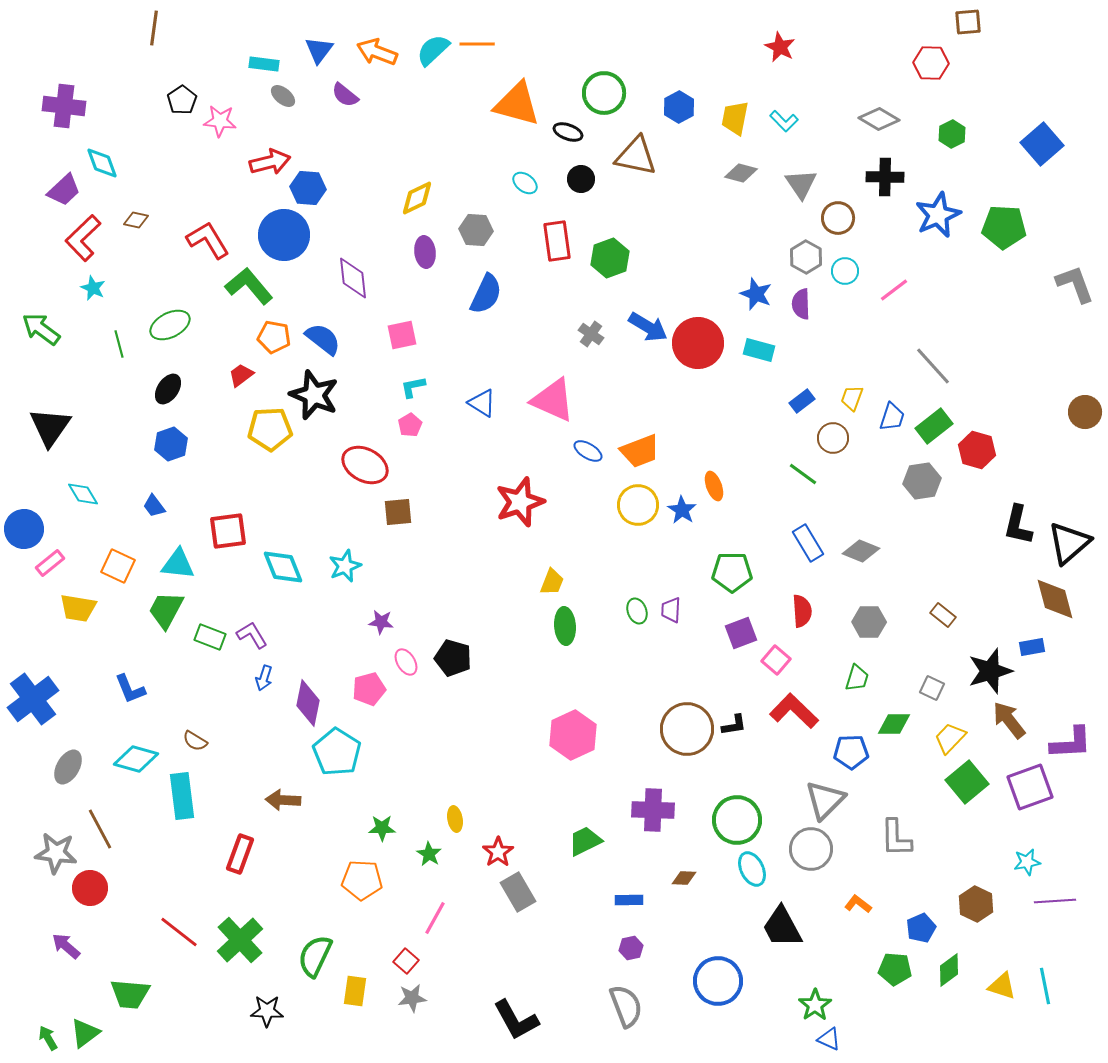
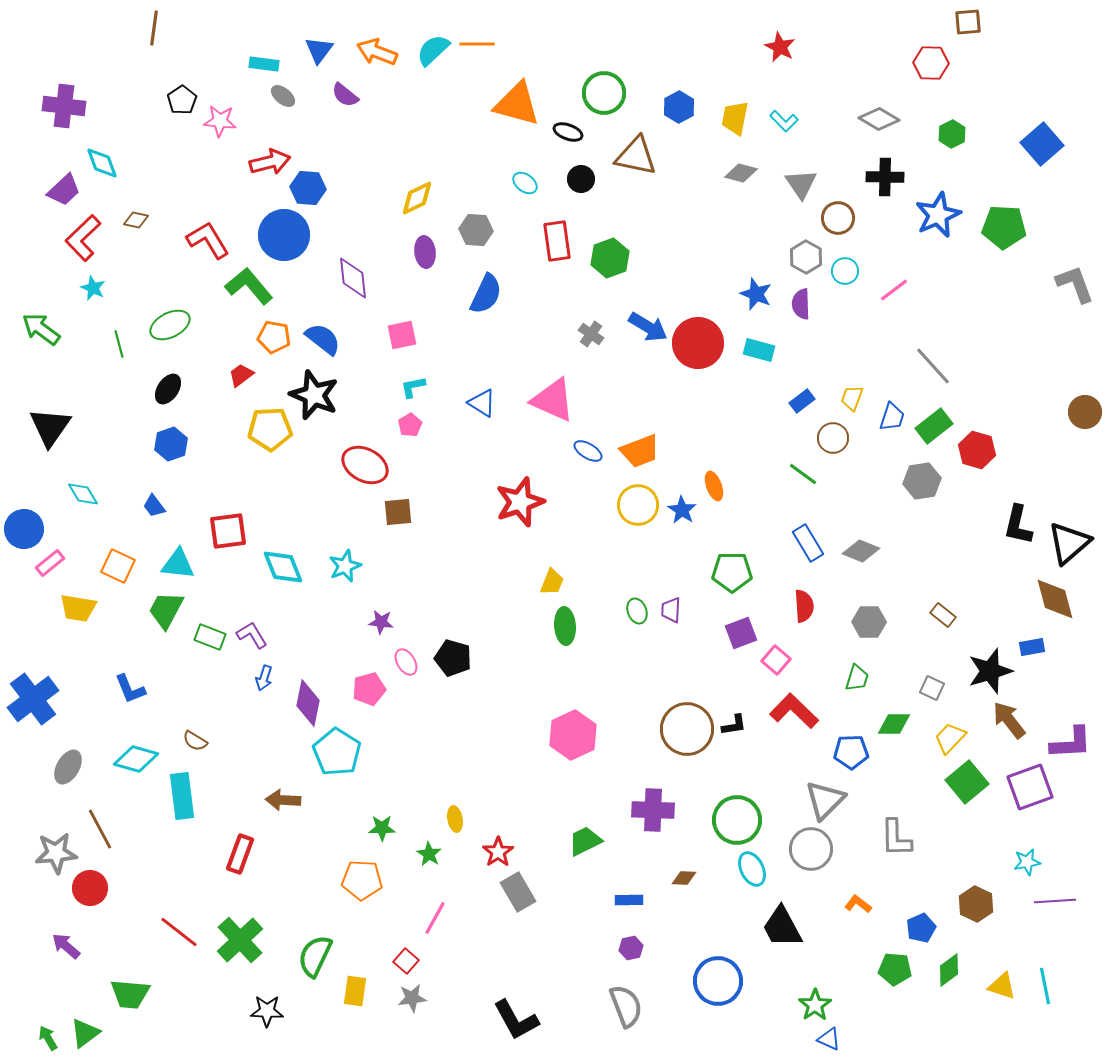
red semicircle at (802, 611): moved 2 px right, 5 px up
gray star at (56, 853): rotated 12 degrees counterclockwise
